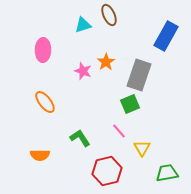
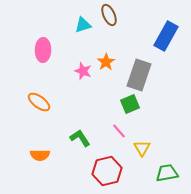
orange ellipse: moved 6 px left; rotated 15 degrees counterclockwise
